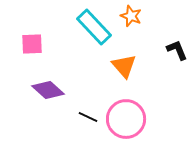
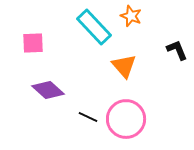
pink square: moved 1 px right, 1 px up
